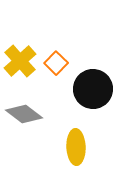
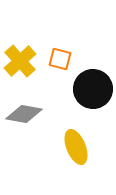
orange square: moved 4 px right, 4 px up; rotated 30 degrees counterclockwise
gray diamond: rotated 27 degrees counterclockwise
yellow ellipse: rotated 20 degrees counterclockwise
